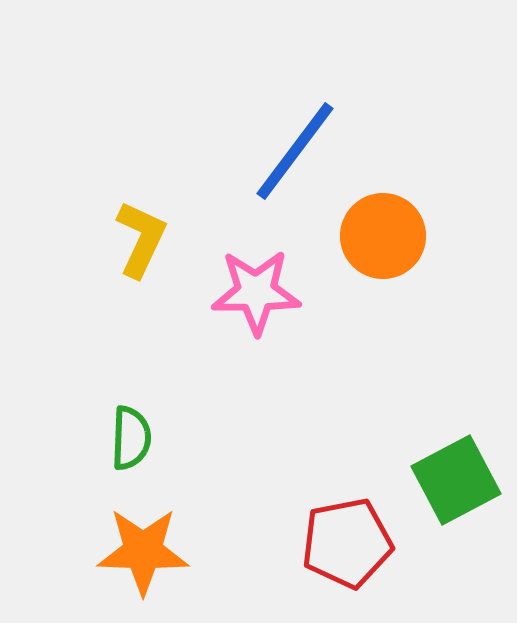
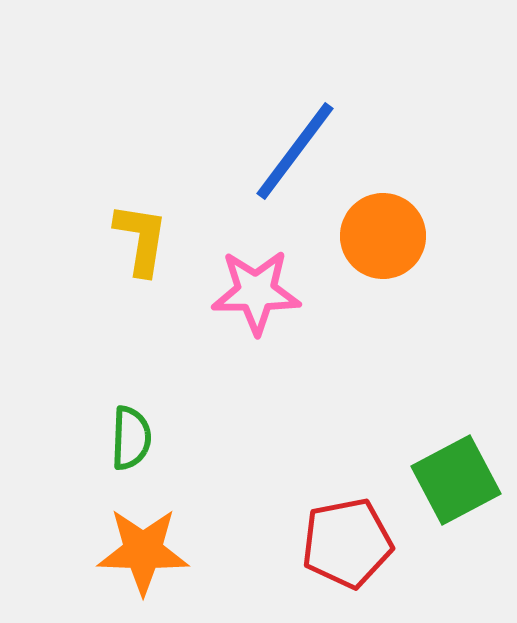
yellow L-shape: rotated 16 degrees counterclockwise
